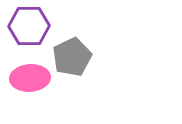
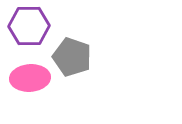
gray pentagon: rotated 27 degrees counterclockwise
